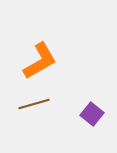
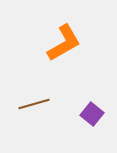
orange L-shape: moved 24 px right, 18 px up
